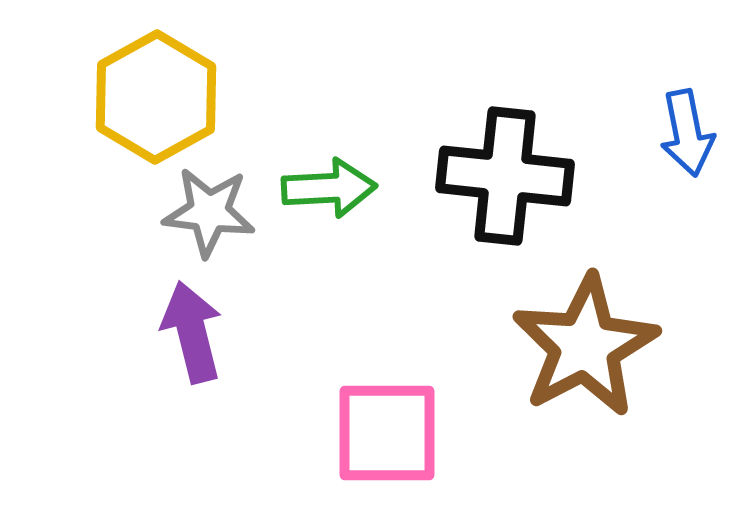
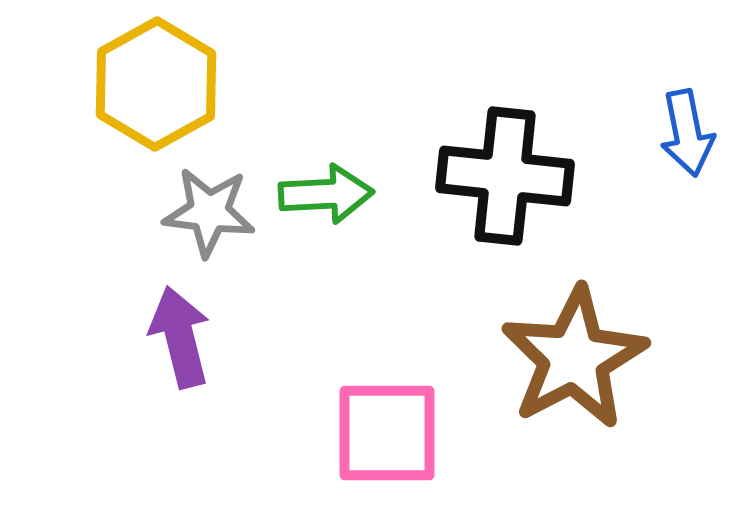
yellow hexagon: moved 13 px up
green arrow: moved 3 px left, 6 px down
purple arrow: moved 12 px left, 5 px down
brown star: moved 11 px left, 12 px down
